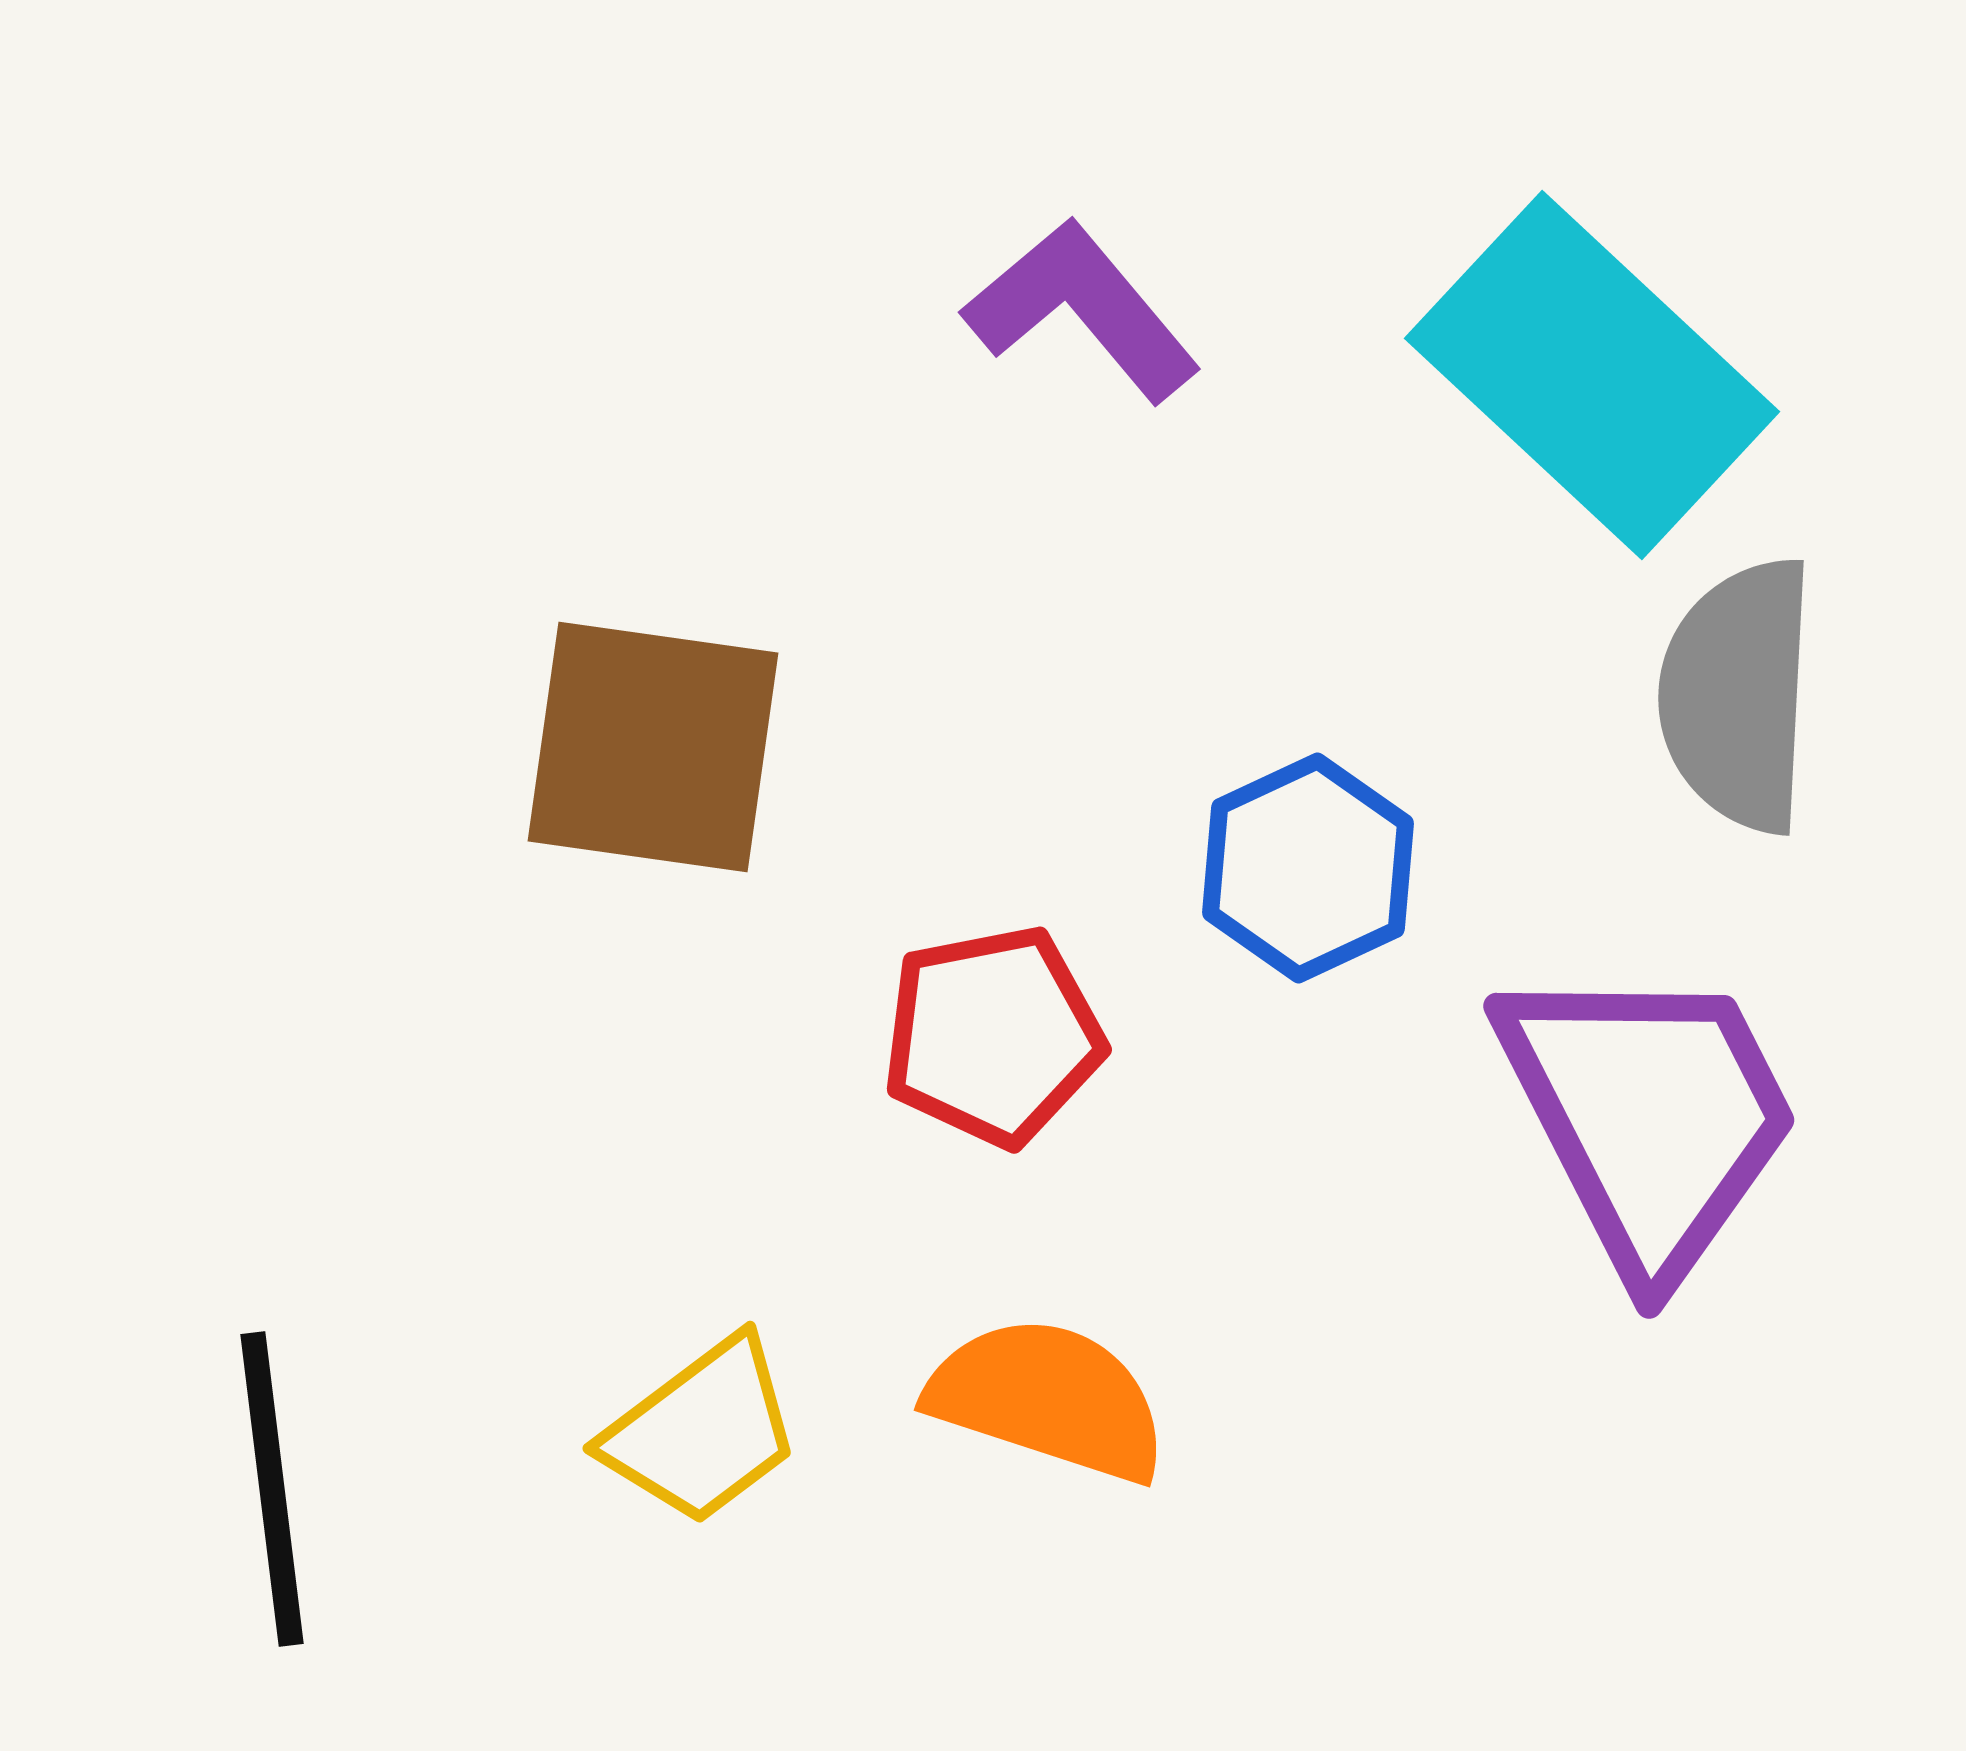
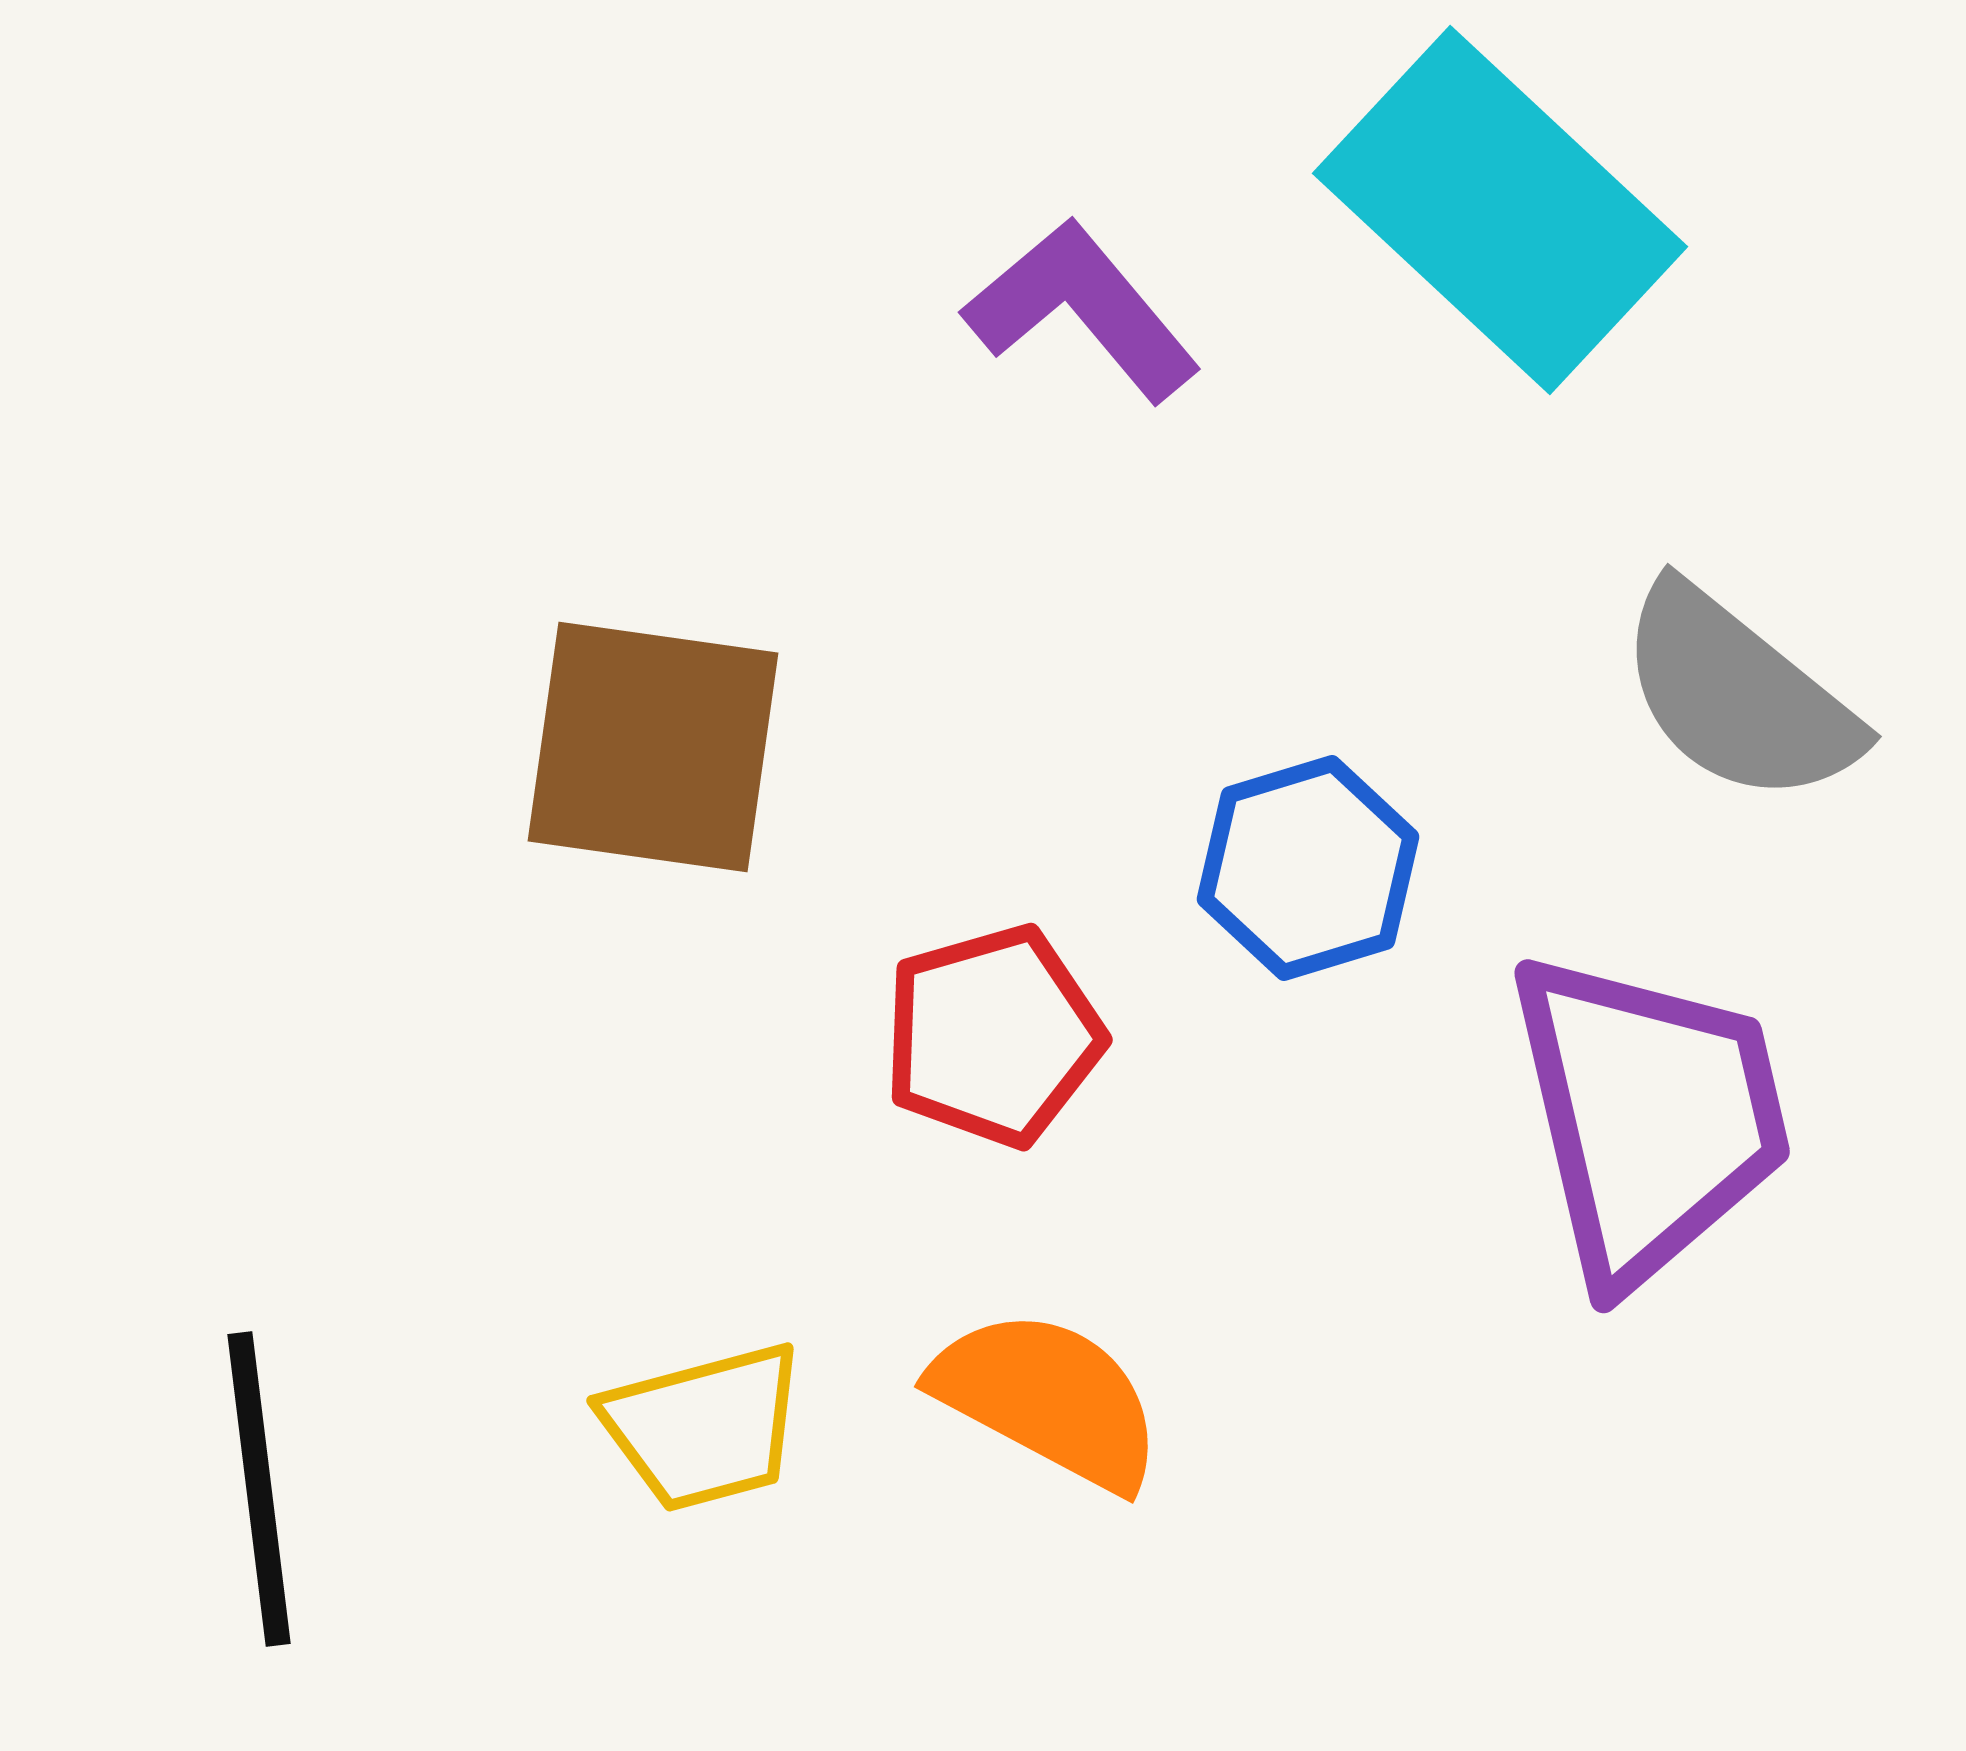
cyan rectangle: moved 92 px left, 165 px up
gray semicircle: rotated 54 degrees counterclockwise
blue hexagon: rotated 8 degrees clockwise
red pentagon: rotated 5 degrees counterclockwise
purple trapezoid: rotated 14 degrees clockwise
orange semicircle: rotated 10 degrees clockwise
yellow trapezoid: moved 2 px right, 4 px up; rotated 22 degrees clockwise
black line: moved 13 px left
